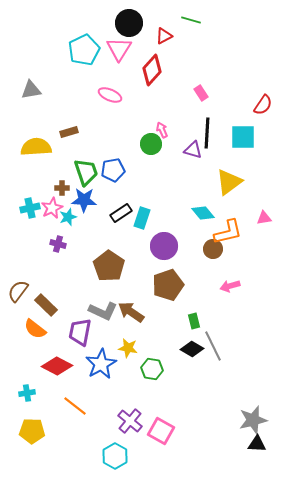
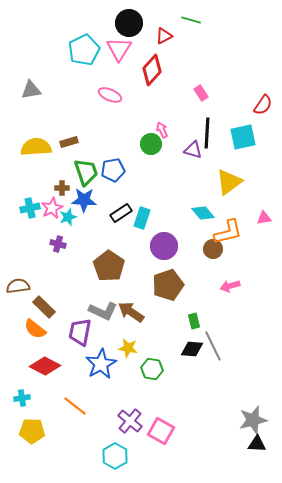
brown rectangle at (69, 132): moved 10 px down
cyan square at (243, 137): rotated 12 degrees counterclockwise
brown semicircle at (18, 291): moved 5 px up; rotated 45 degrees clockwise
brown rectangle at (46, 305): moved 2 px left, 2 px down
black diamond at (192, 349): rotated 25 degrees counterclockwise
red diamond at (57, 366): moved 12 px left
cyan cross at (27, 393): moved 5 px left, 5 px down
